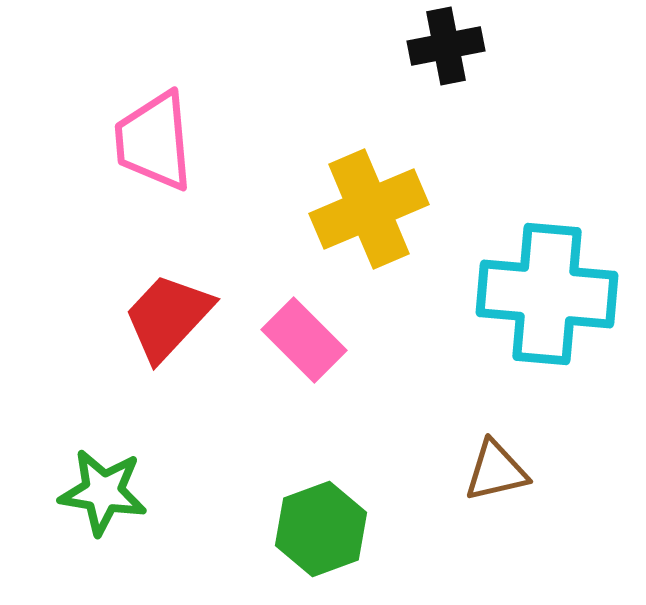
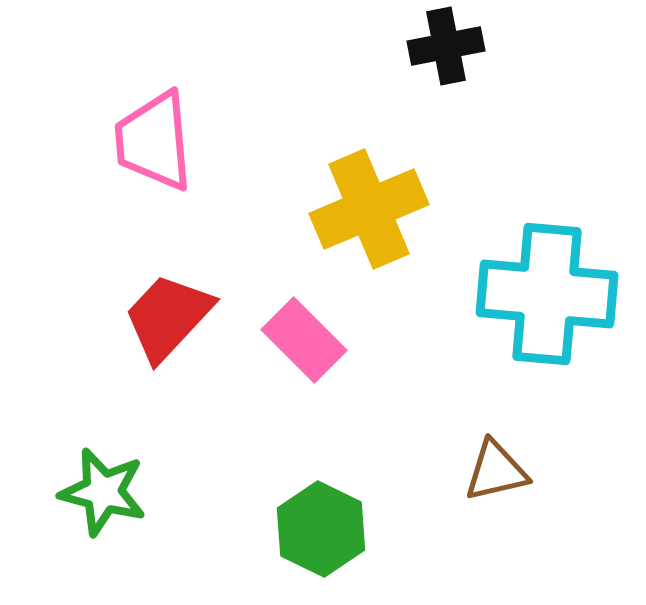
green star: rotated 6 degrees clockwise
green hexagon: rotated 14 degrees counterclockwise
